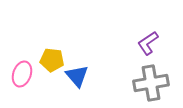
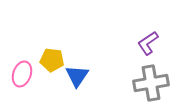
blue triangle: rotated 15 degrees clockwise
